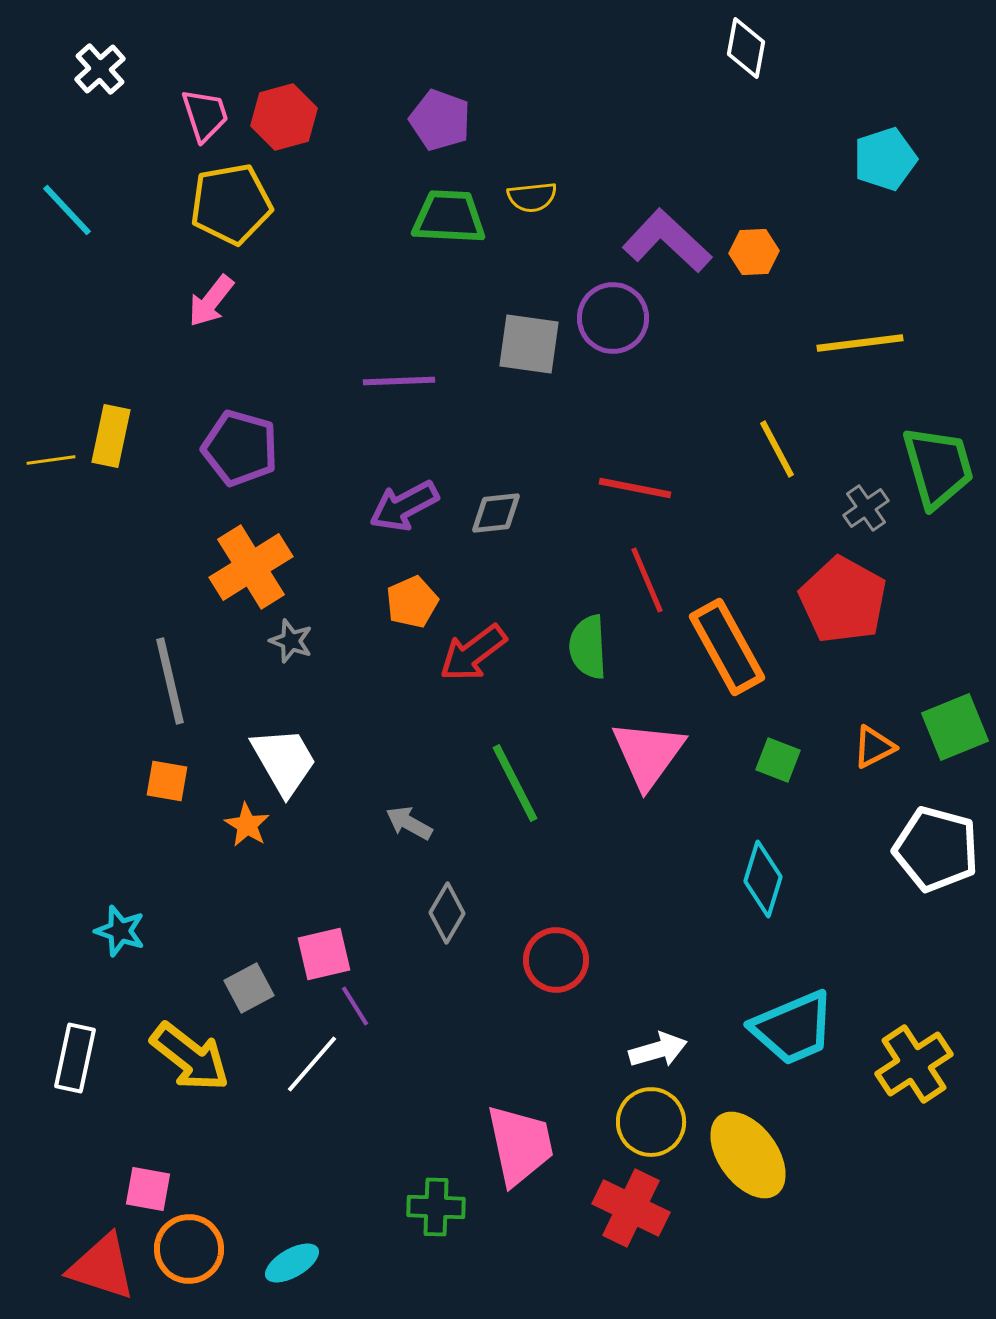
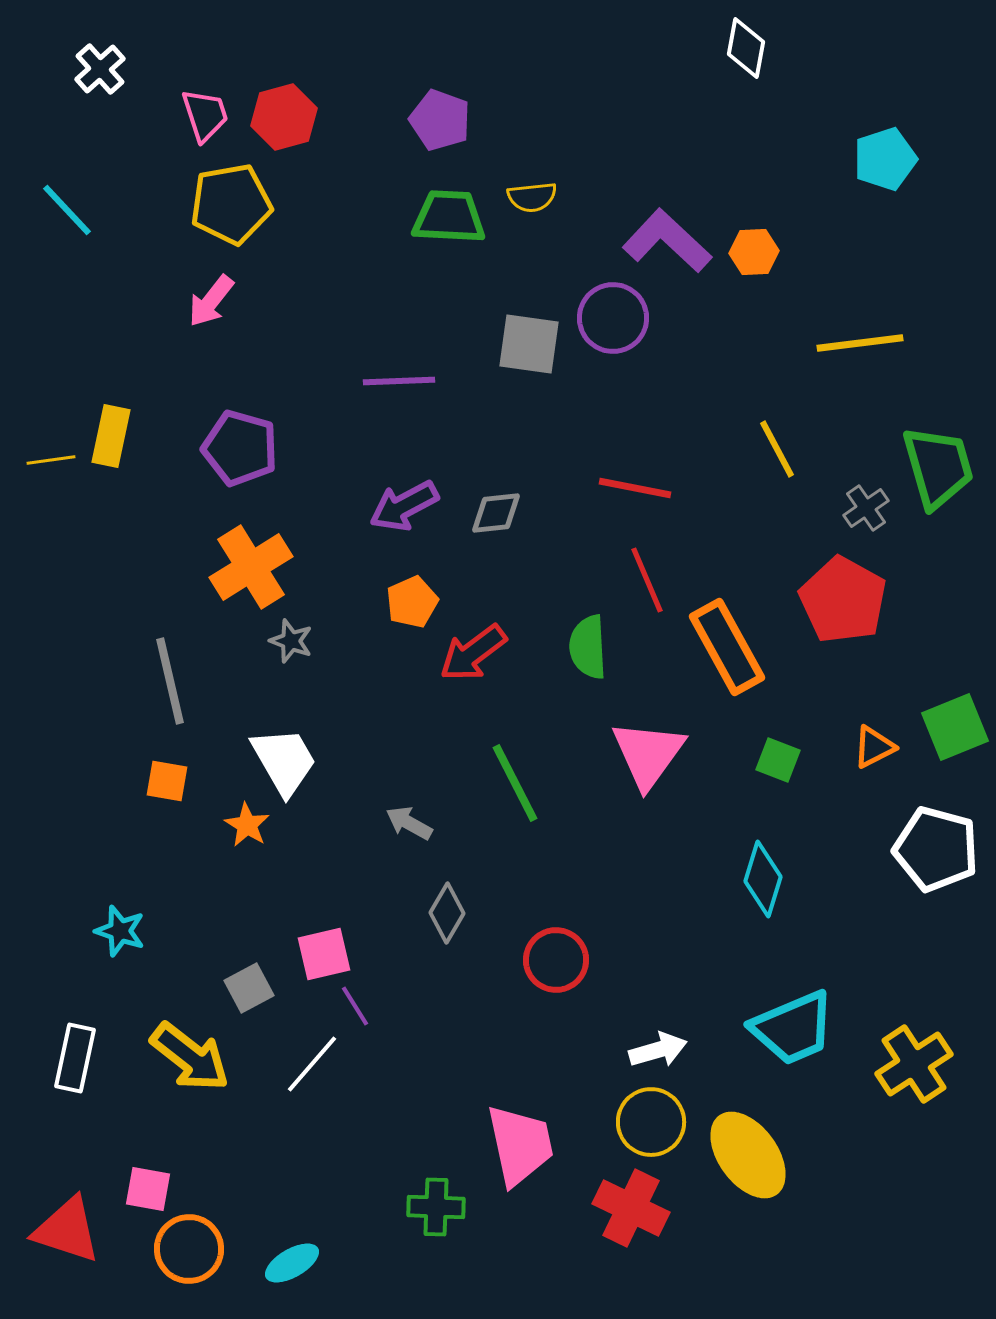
red triangle at (102, 1267): moved 35 px left, 37 px up
